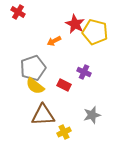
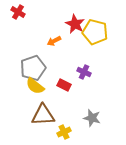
gray star: moved 3 px down; rotated 30 degrees clockwise
